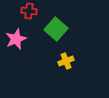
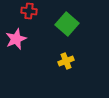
green square: moved 11 px right, 5 px up
